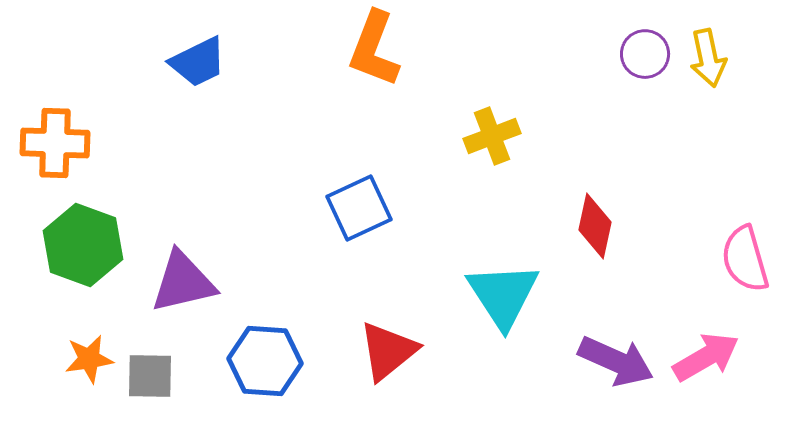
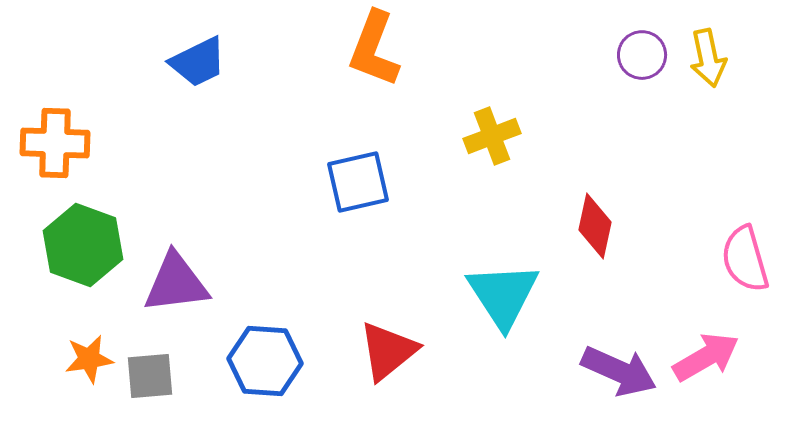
purple circle: moved 3 px left, 1 px down
blue square: moved 1 px left, 26 px up; rotated 12 degrees clockwise
purple triangle: moved 7 px left, 1 px down; rotated 6 degrees clockwise
purple arrow: moved 3 px right, 10 px down
gray square: rotated 6 degrees counterclockwise
